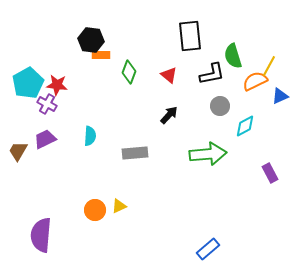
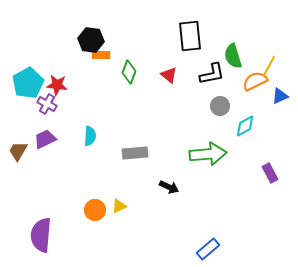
black arrow: moved 72 px down; rotated 72 degrees clockwise
